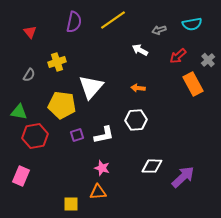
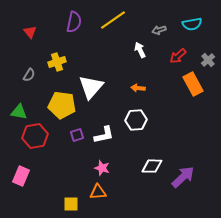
white arrow: rotated 35 degrees clockwise
